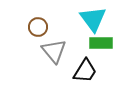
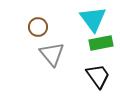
green rectangle: rotated 10 degrees counterclockwise
gray triangle: moved 2 px left, 3 px down
black trapezoid: moved 13 px right, 5 px down; rotated 68 degrees counterclockwise
